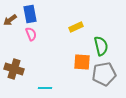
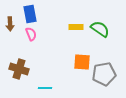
brown arrow: moved 4 px down; rotated 56 degrees counterclockwise
yellow rectangle: rotated 24 degrees clockwise
green semicircle: moved 1 px left, 17 px up; rotated 42 degrees counterclockwise
brown cross: moved 5 px right
